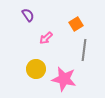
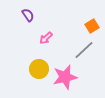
orange square: moved 16 px right, 2 px down
gray line: rotated 40 degrees clockwise
yellow circle: moved 3 px right
pink star: moved 1 px right, 2 px up; rotated 25 degrees counterclockwise
